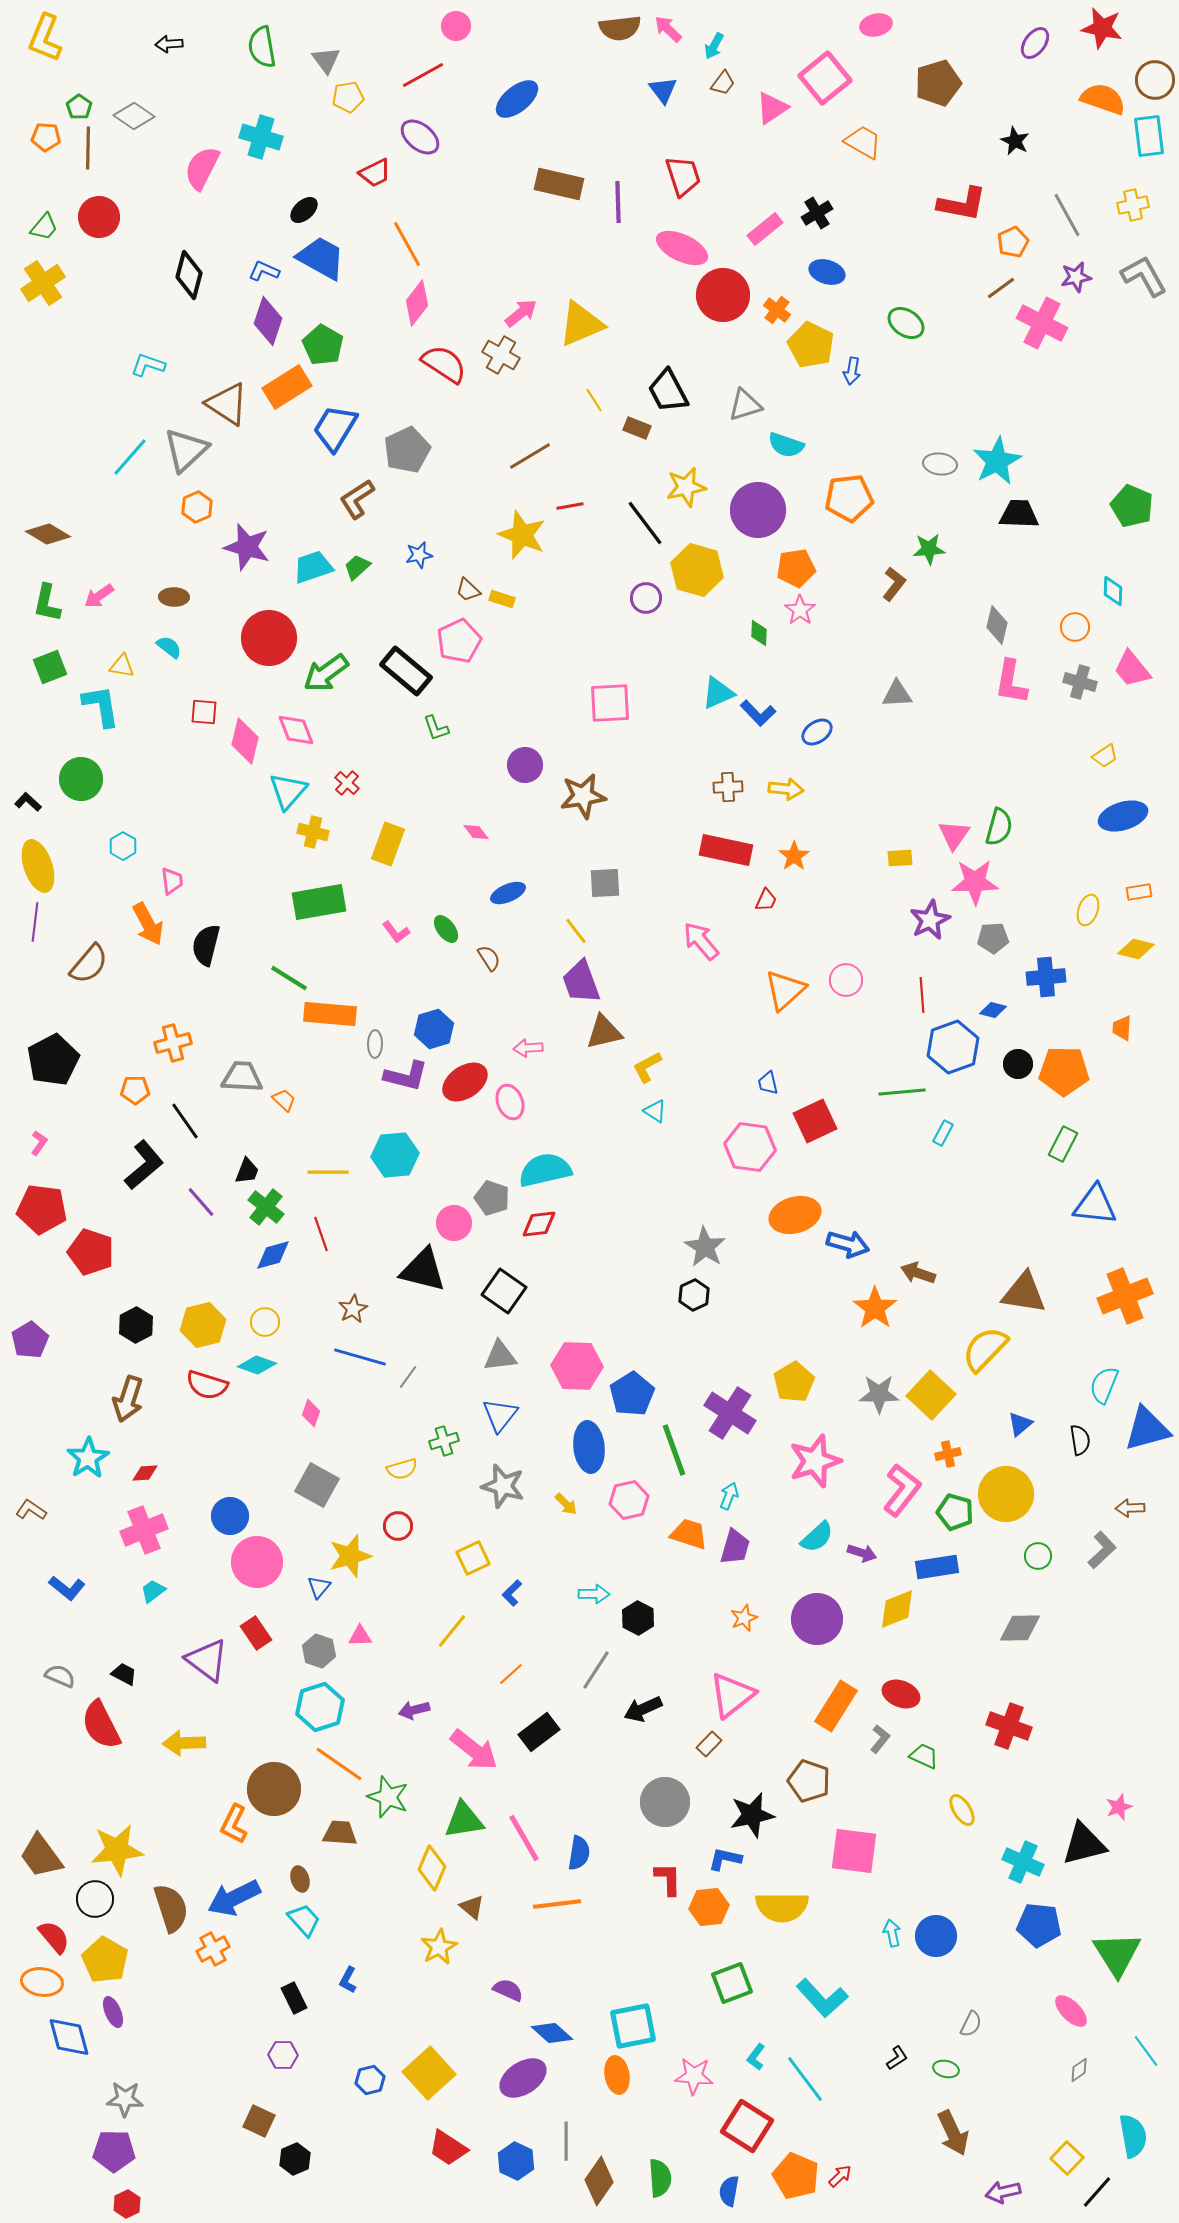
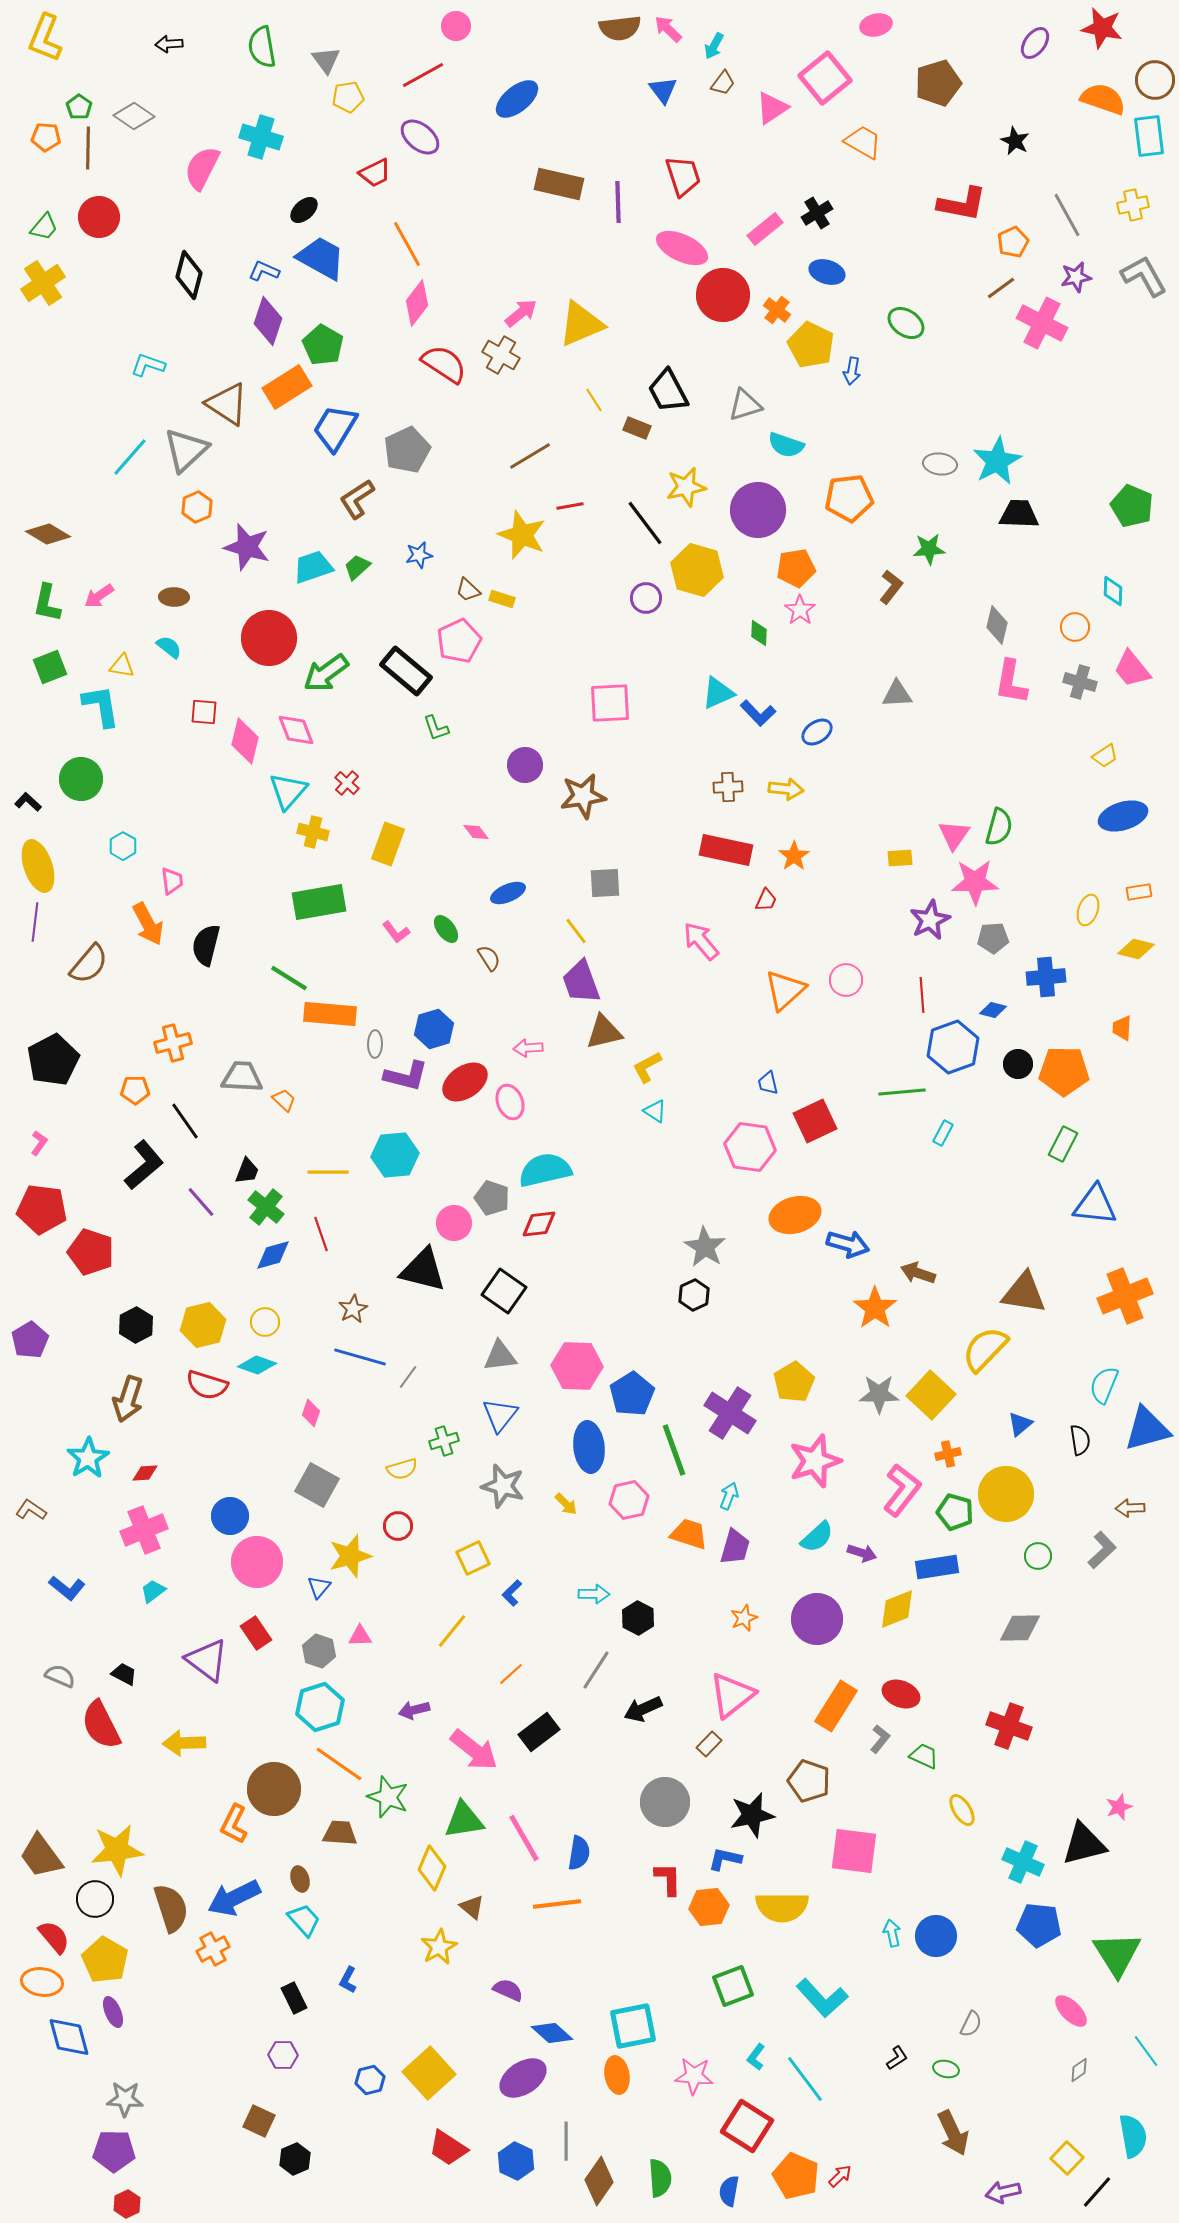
brown L-shape at (894, 584): moved 3 px left, 3 px down
green square at (732, 1983): moved 1 px right, 3 px down
